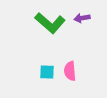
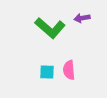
green L-shape: moved 5 px down
pink semicircle: moved 1 px left, 1 px up
